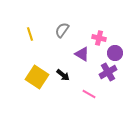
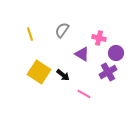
purple circle: moved 1 px right
yellow square: moved 2 px right, 5 px up
pink line: moved 5 px left
